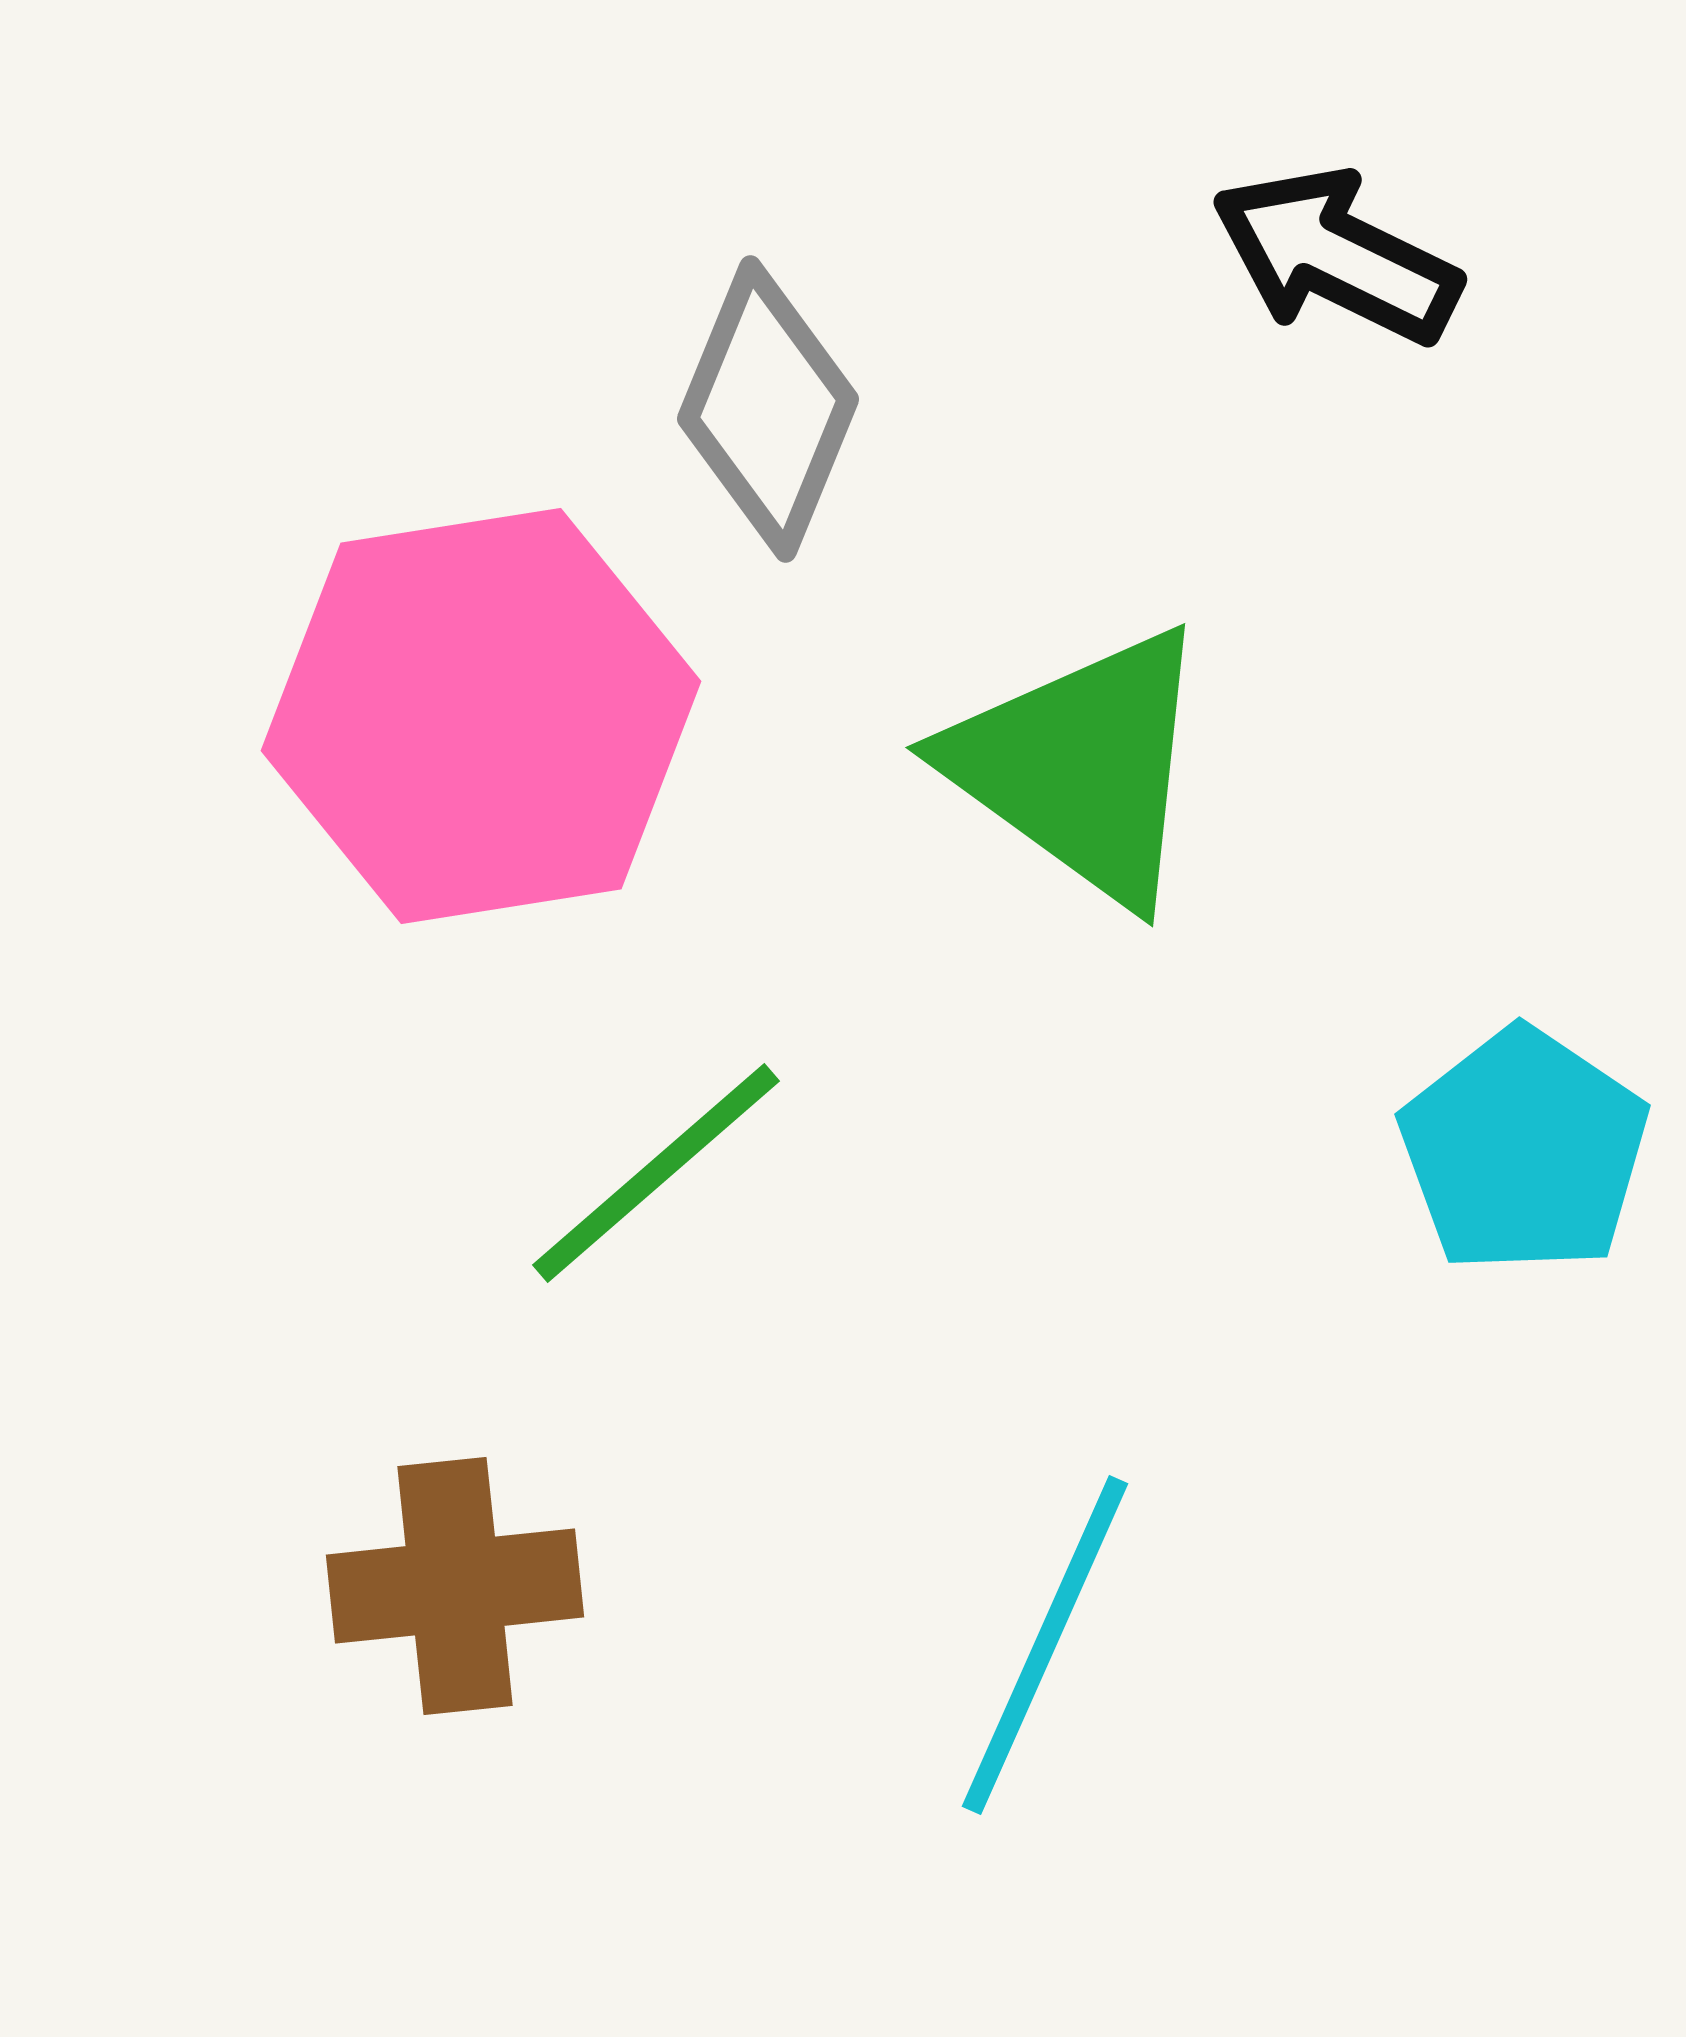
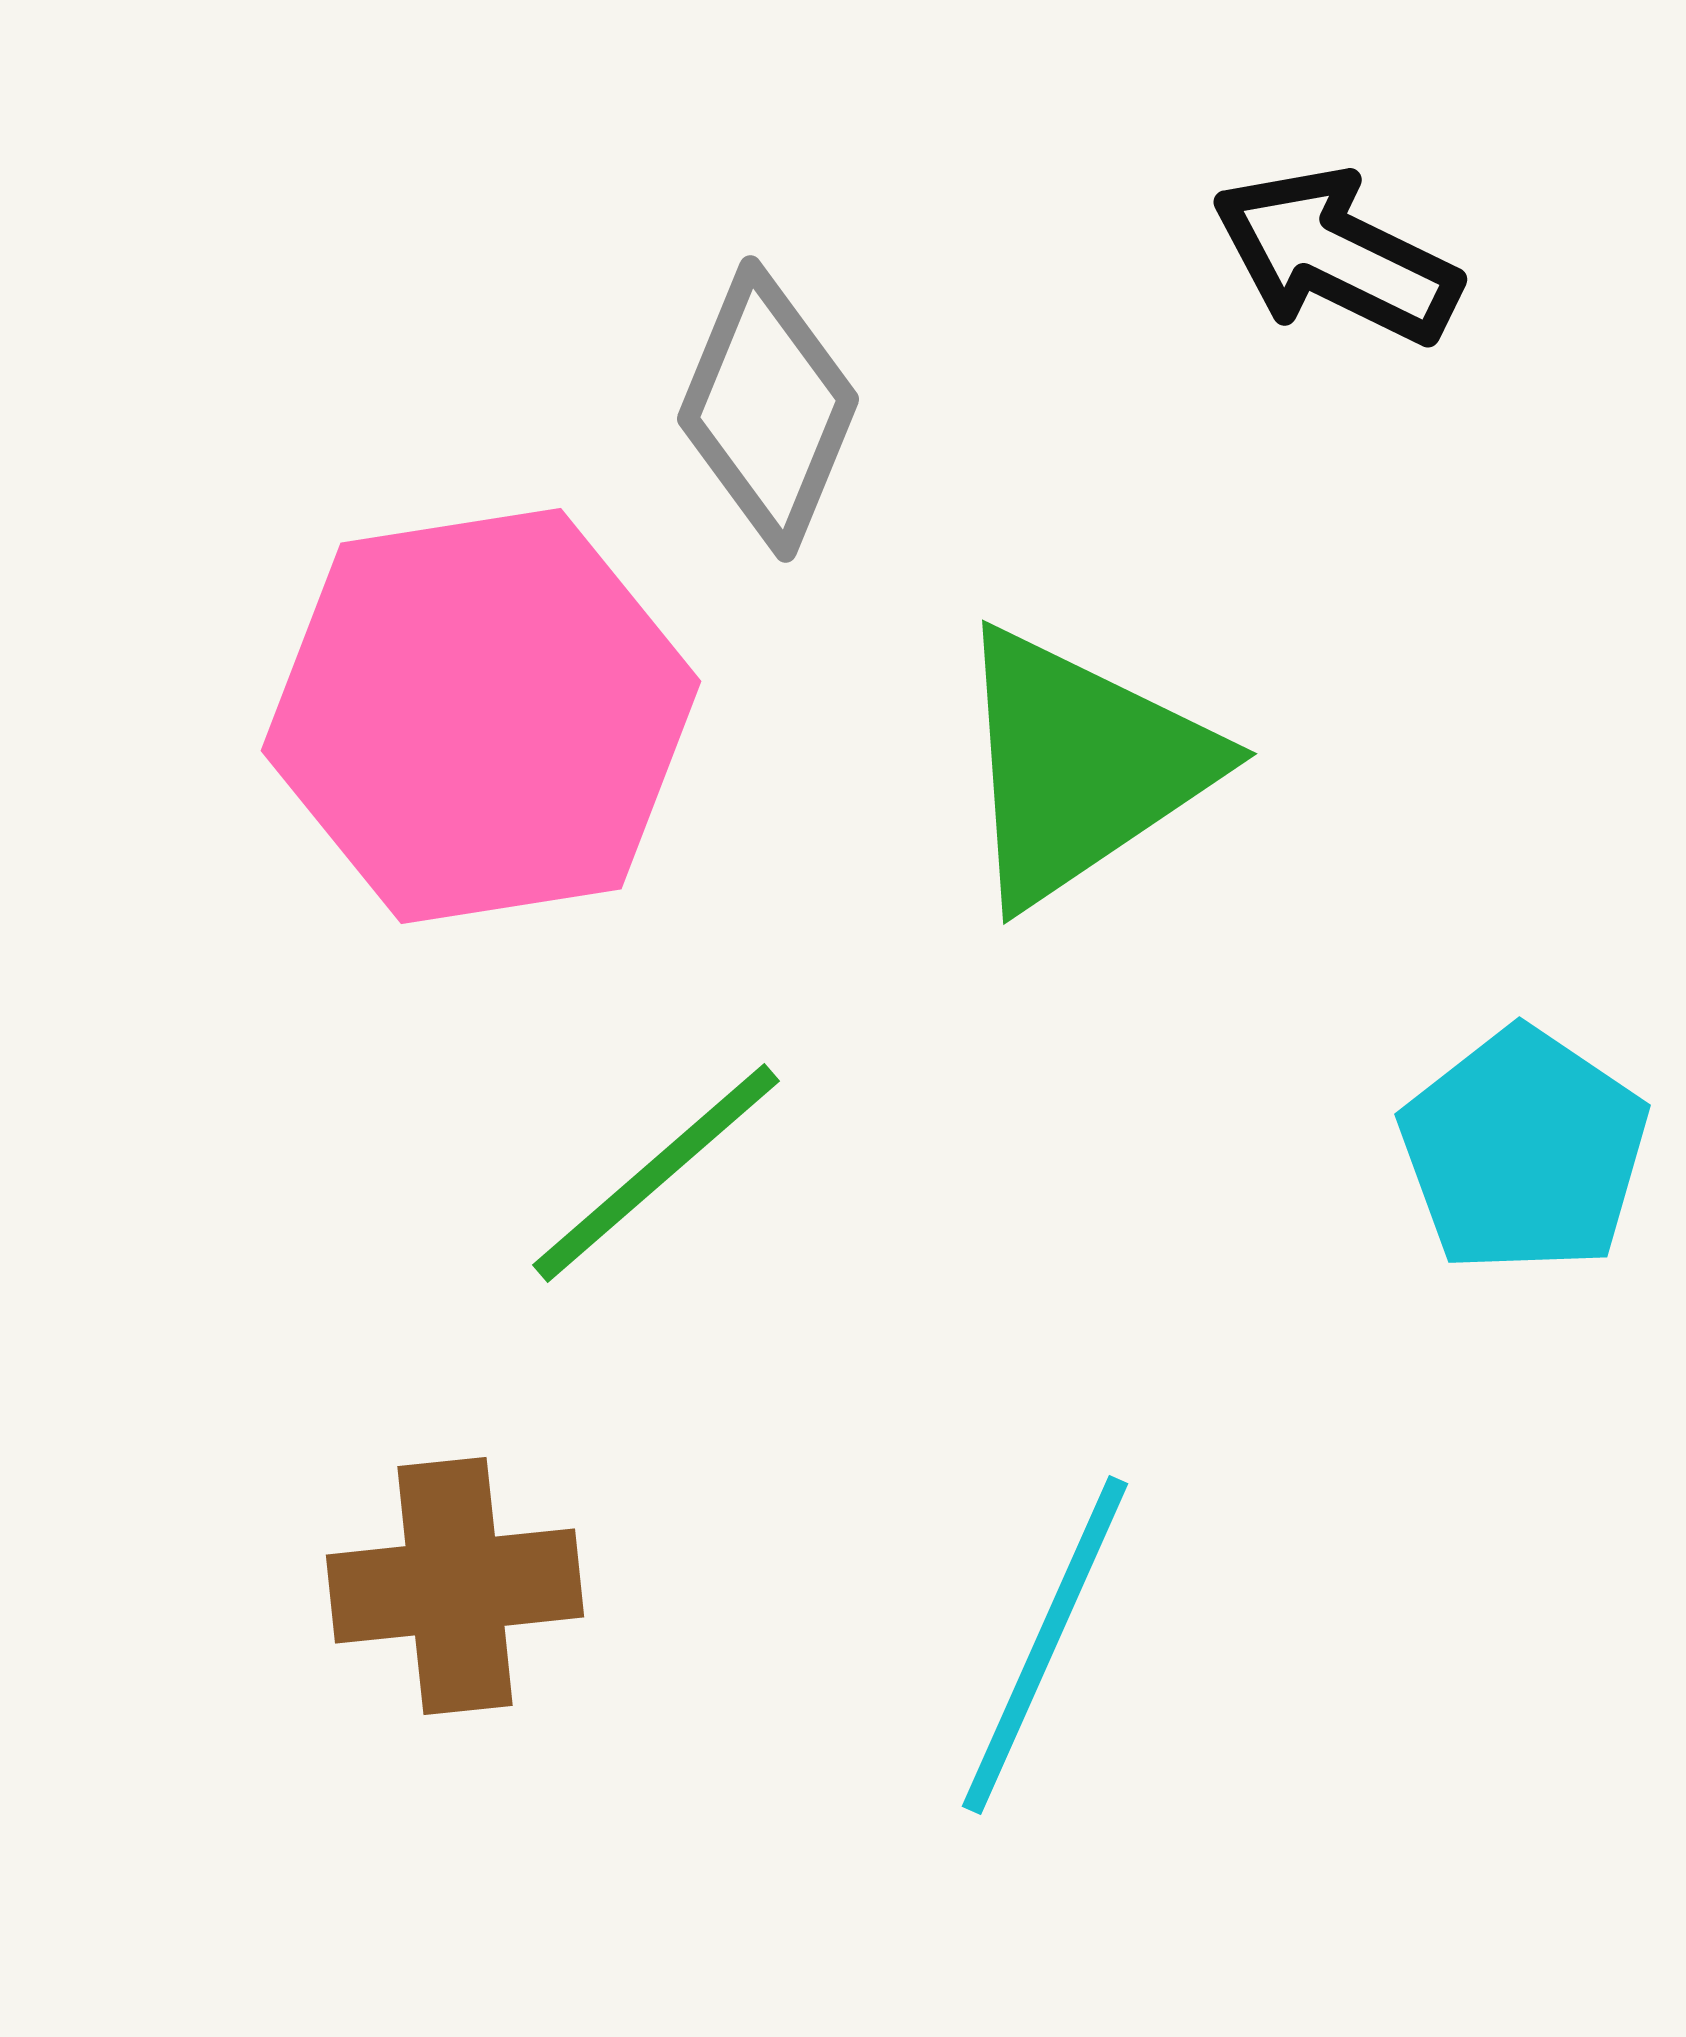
green triangle: rotated 50 degrees clockwise
